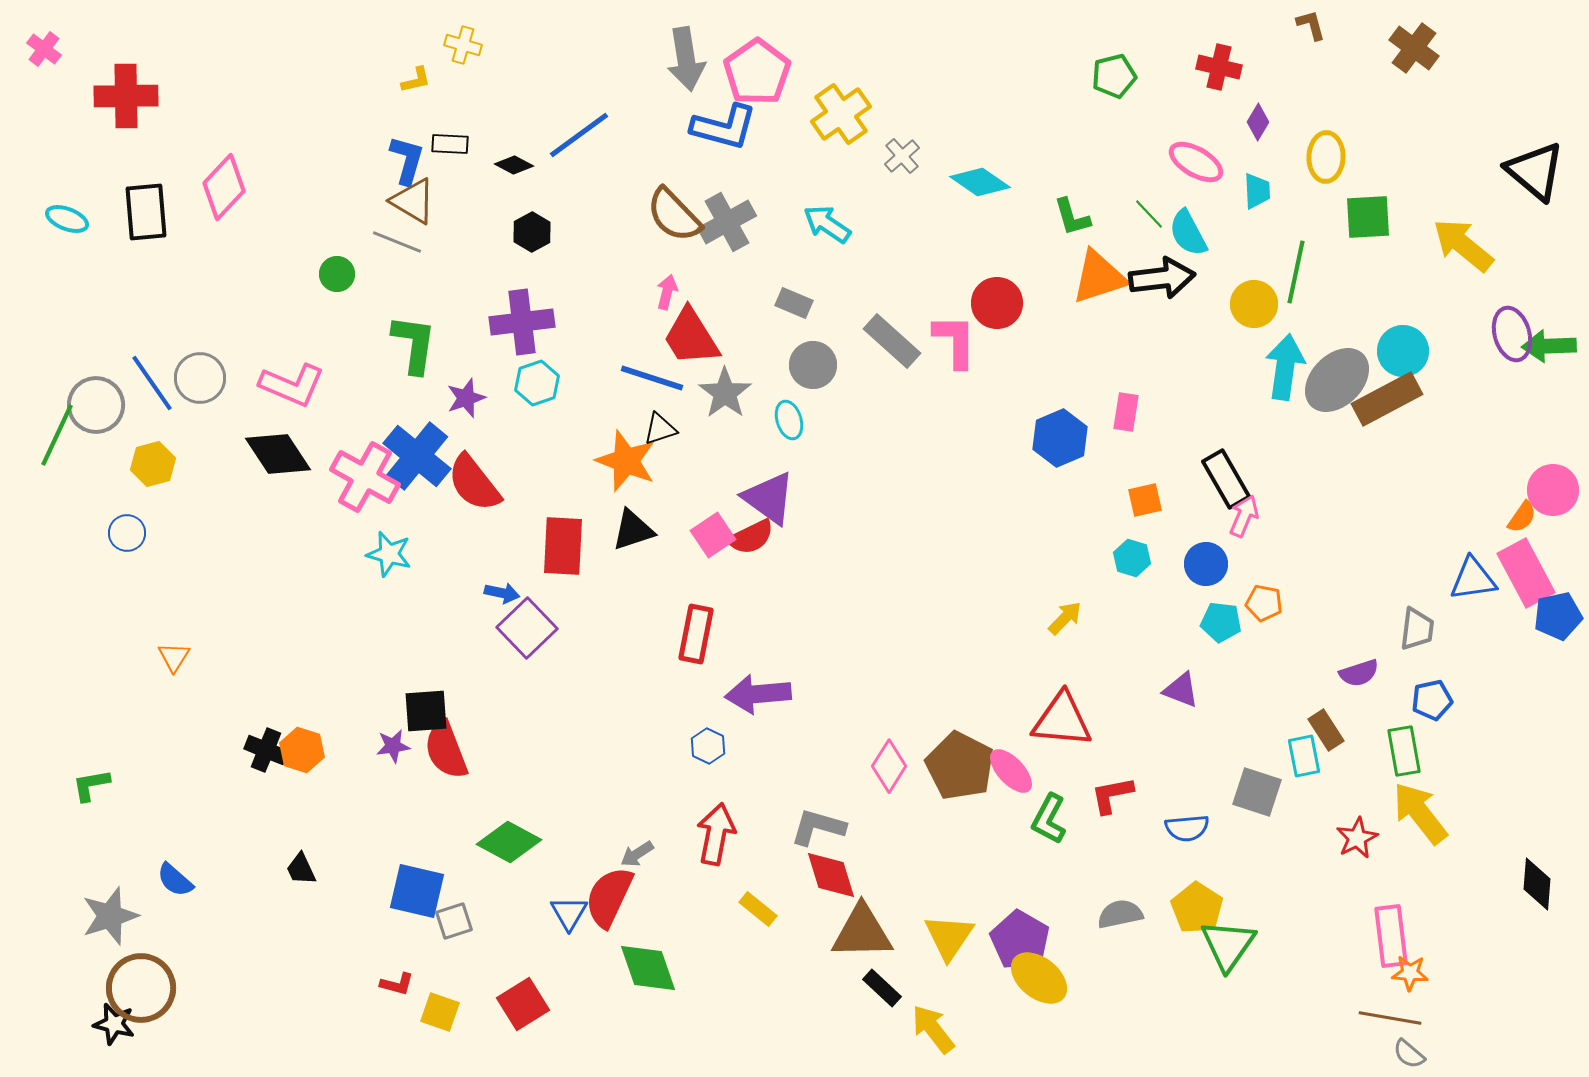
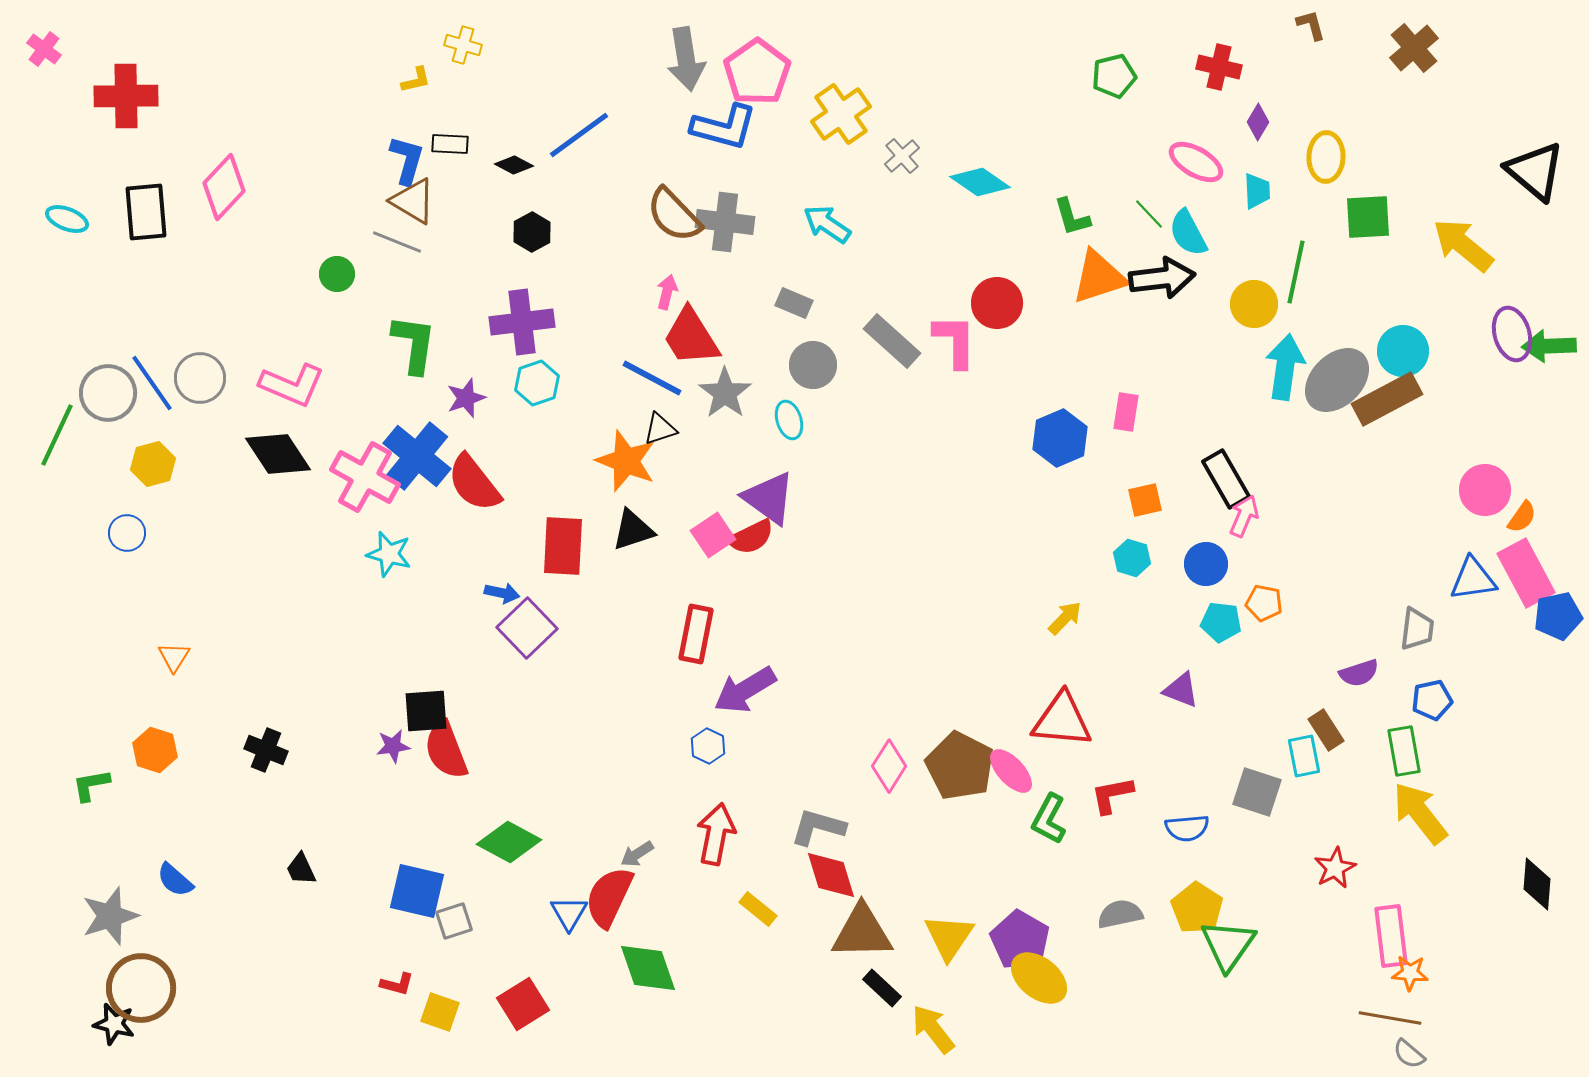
brown cross at (1414, 48): rotated 12 degrees clockwise
gray cross at (727, 222): moved 2 px left; rotated 36 degrees clockwise
blue line at (652, 378): rotated 10 degrees clockwise
gray circle at (96, 405): moved 12 px right, 12 px up
pink circle at (1553, 490): moved 68 px left
purple arrow at (758, 694): moved 13 px left, 4 px up; rotated 26 degrees counterclockwise
orange hexagon at (302, 750): moved 147 px left
red star at (1357, 838): moved 22 px left, 30 px down
